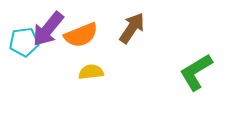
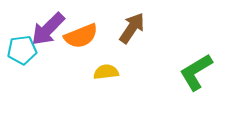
purple arrow: rotated 6 degrees clockwise
orange semicircle: moved 1 px down
cyan pentagon: moved 2 px left, 8 px down
yellow semicircle: moved 15 px right
